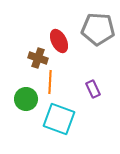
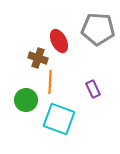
green circle: moved 1 px down
